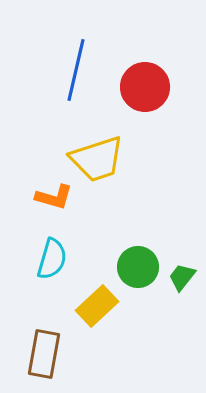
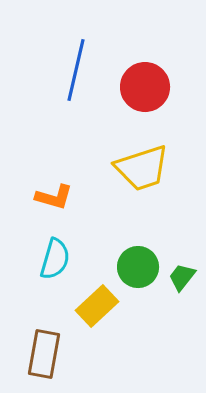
yellow trapezoid: moved 45 px right, 9 px down
cyan semicircle: moved 3 px right
